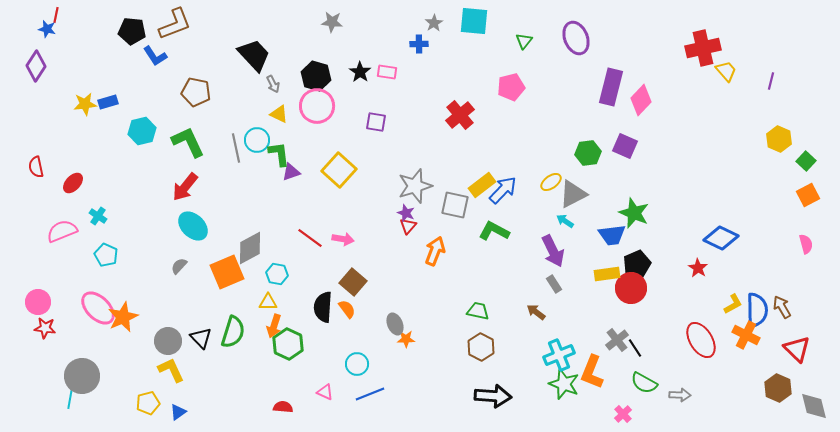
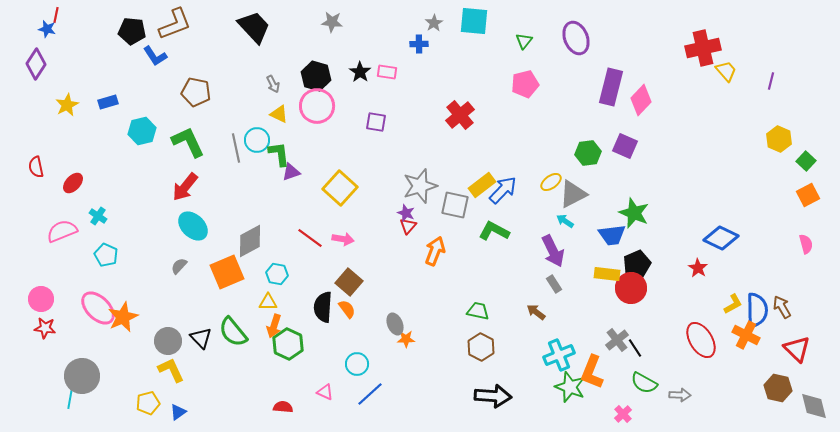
black trapezoid at (254, 55): moved 28 px up
purple diamond at (36, 66): moved 2 px up
pink pentagon at (511, 87): moved 14 px right, 3 px up
yellow star at (85, 104): moved 18 px left, 1 px down; rotated 20 degrees counterclockwise
yellow square at (339, 170): moved 1 px right, 18 px down
gray star at (415, 186): moved 5 px right
gray diamond at (250, 248): moved 7 px up
yellow rectangle at (607, 274): rotated 15 degrees clockwise
brown square at (353, 282): moved 4 px left
pink circle at (38, 302): moved 3 px right, 3 px up
green semicircle at (233, 332): rotated 124 degrees clockwise
green star at (564, 384): moved 6 px right, 3 px down
brown hexagon at (778, 388): rotated 12 degrees counterclockwise
blue line at (370, 394): rotated 20 degrees counterclockwise
